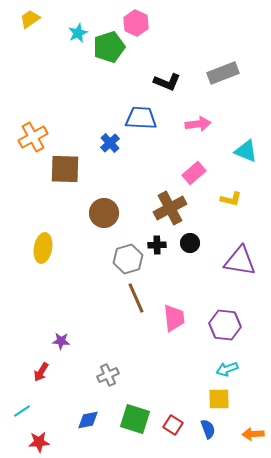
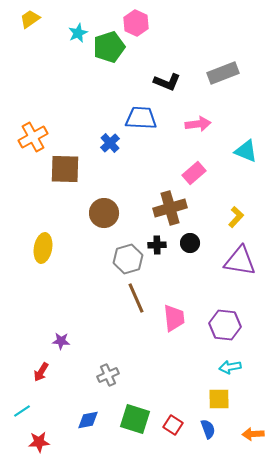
yellow L-shape: moved 5 px right, 18 px down; rotated 60 degrees counterclockwise
brown cross: rotated 12 degrees clockwise
cyan arrow: moved 3 px right, 2 px up; rotated 10 degrees clockwise
